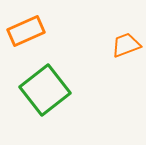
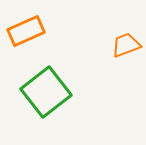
green square: moved 1 px right, 2 px down
